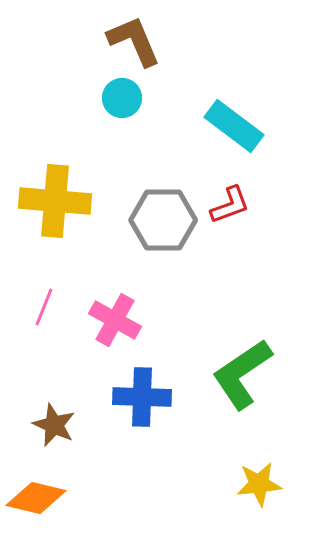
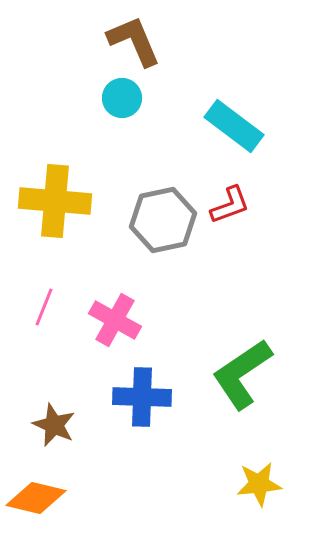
gray hexagon: rotated 12 degrees counterclockwise
